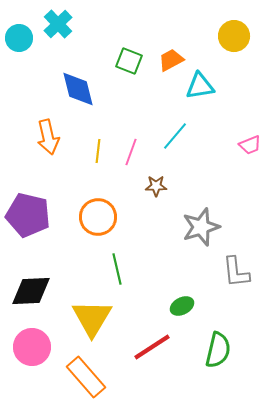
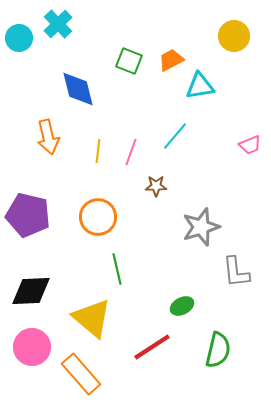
yellow triangle: rotated 21 degrees counterclockwise
orange rectangle: moved 5 px left, 3 px up
